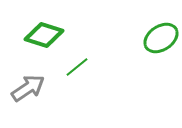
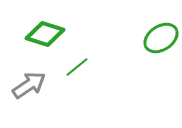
green diamond: moved 1 px right, 1 px up
gray arrow: moved 1 px right, 3 px up
